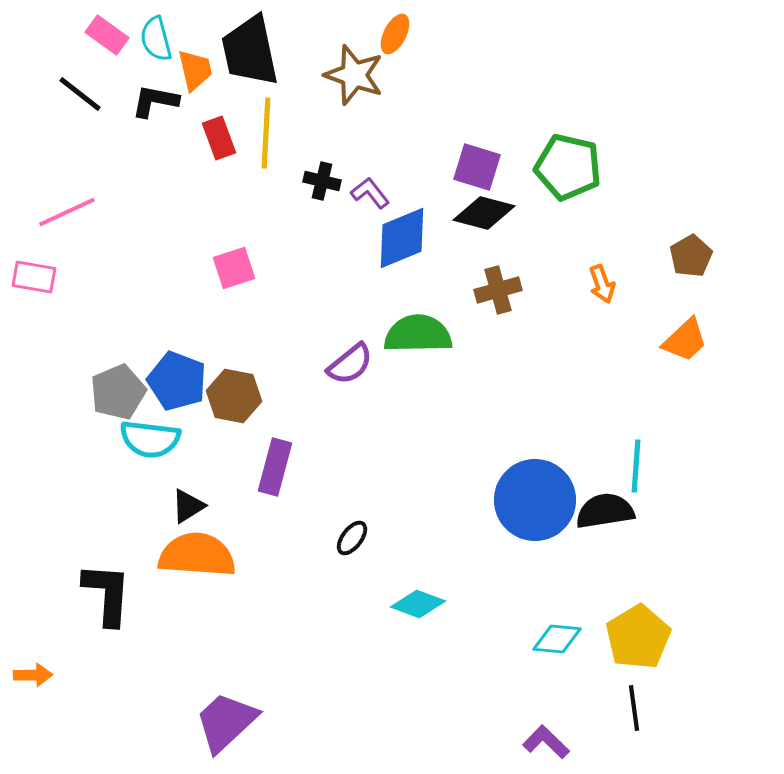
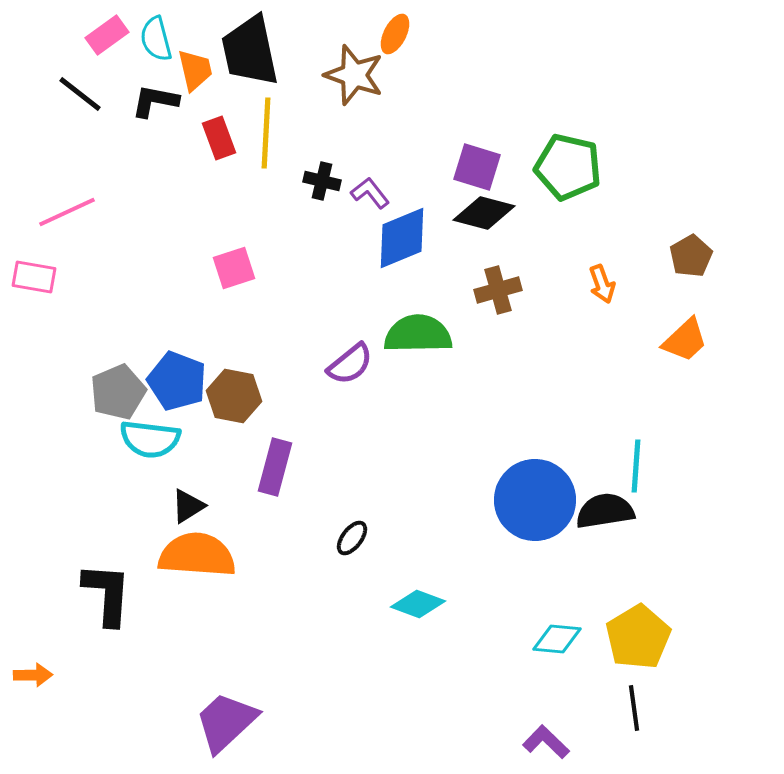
pink rectangle at (107, 35): rotated 72 degrees counterclockwise
